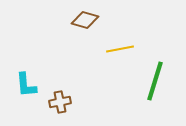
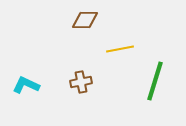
brown diamond: rotated 16 degrees counterclockwise
cyan L-shape: rotated 120 degrees clockwise
brown cross: moved 21 px right, 20 px up
